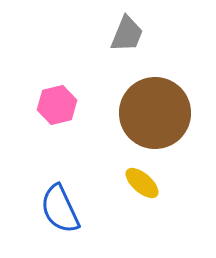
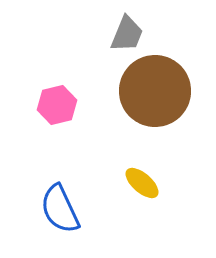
brown circle: moved 22 px up
